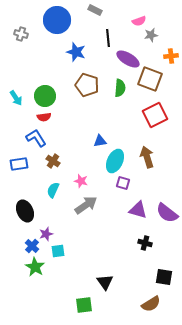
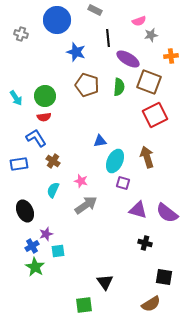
brown square: moved 1 px left, 3 px down
green semicircle: moved 1 px left, 1 px up
blue cross: rotated 16 degrees clockwise
